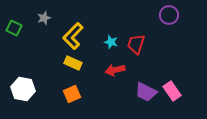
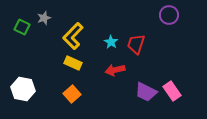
green square: moved 8 px right, 1 px up
cyan star: rotated 16 degrees clockwise
orange square: rotated 18 degrees counterclockwise
